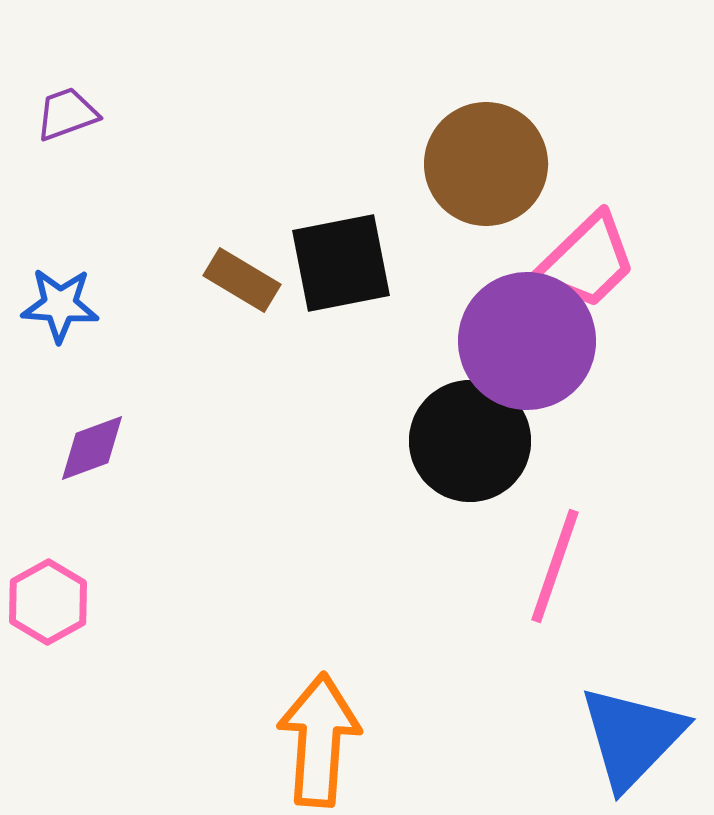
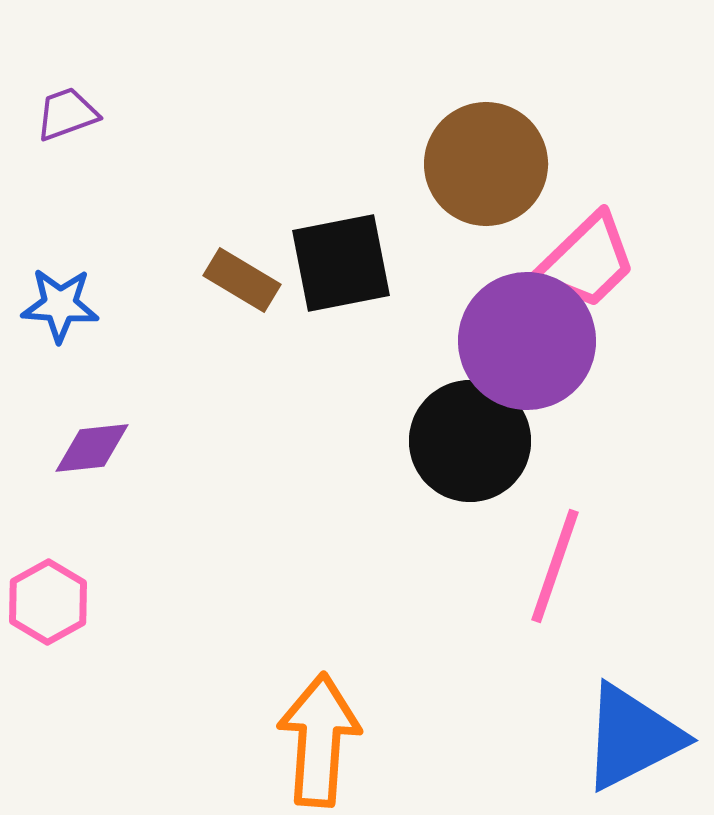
purple diamond: rotated 14 degrees clockwise
blue triangle: rotated 19 degrees clockwise
